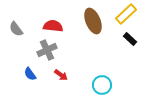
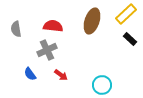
brown ellipse: moved 1 px left; rotated 40 degrees clockwise
gray semicircle: rotated 28 degrees clockwise
